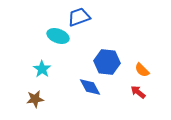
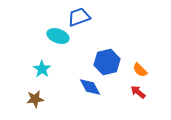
blue hexagon: rotated 20 degrees counterclockwise
orange semicircle: moved 2 px left
